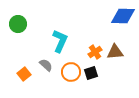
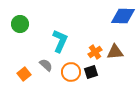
green circle: moved 2 px right
black square: moved 1 px up
